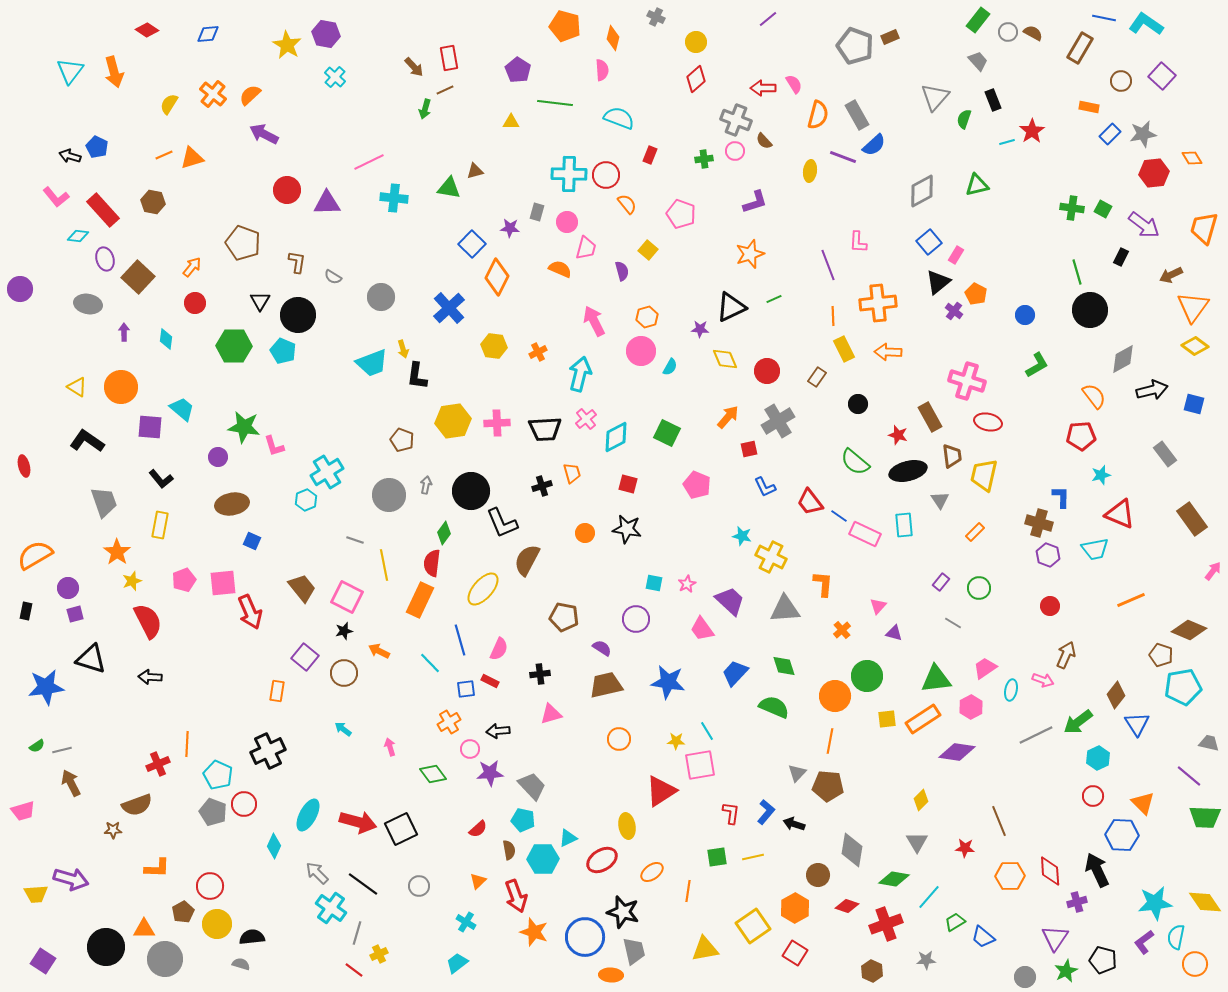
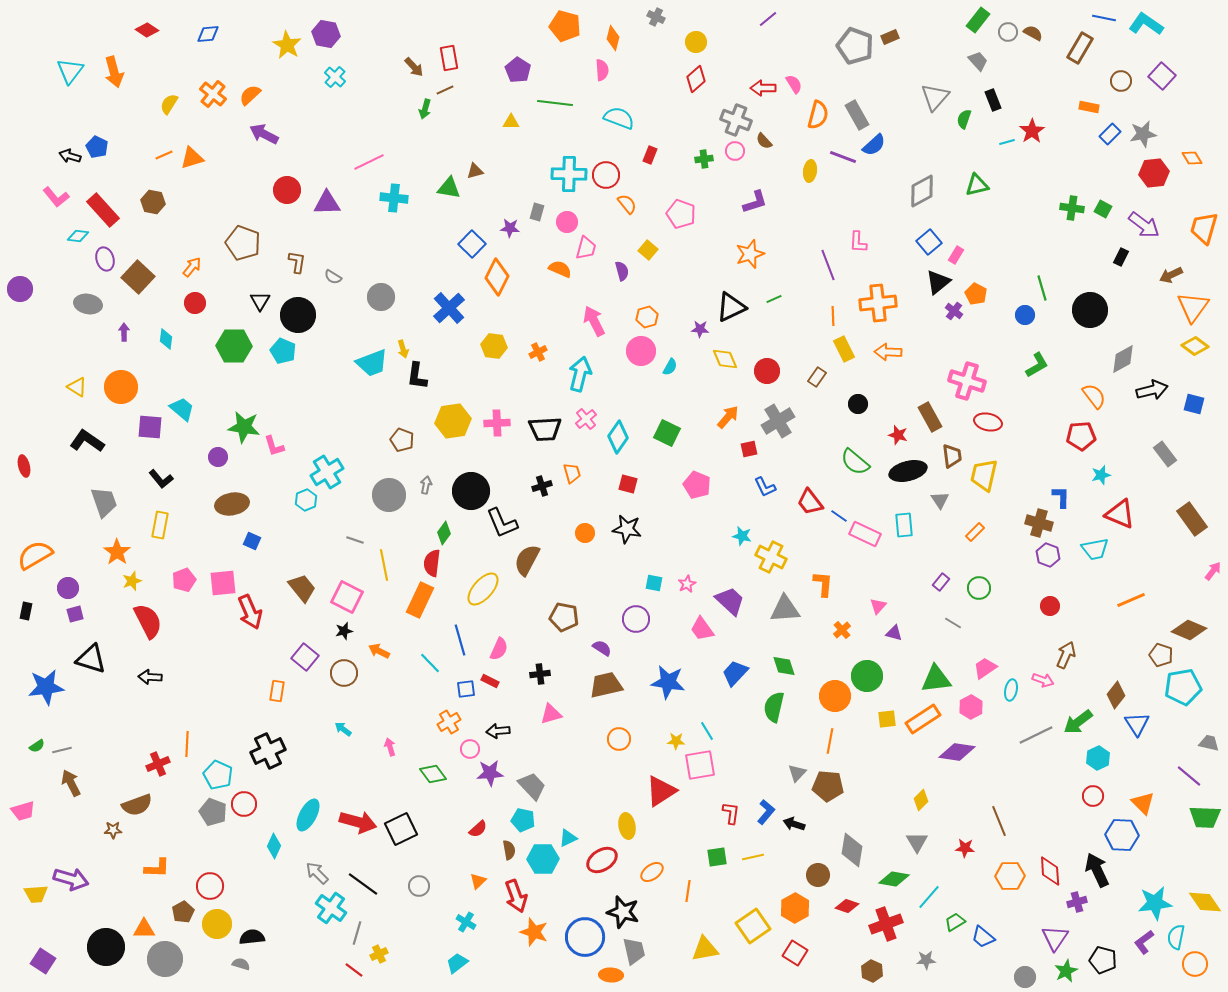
green line at (1077, 272): moved 35 px left, 16 px down
cyan diamond at (616, 437): moved 2 px right; rotated 28 degrees counterclockwise
green semicircle at (774, 707): rotated 100 degrees counterclockwise
